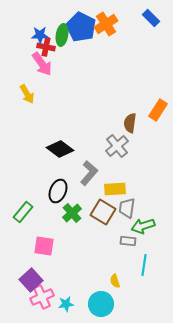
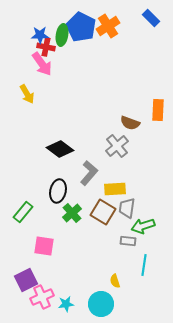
orange cross: moved 2 px right, 2 px down
orange rectangle: rotated 30 degrees counterclockwise
brown semicircle: rotated 78 degrees counterclockwise
black ellipse: rotated 10 degrees counterclockwise
purple square: moved 5 px left; rotated 15 degrees clockwise
